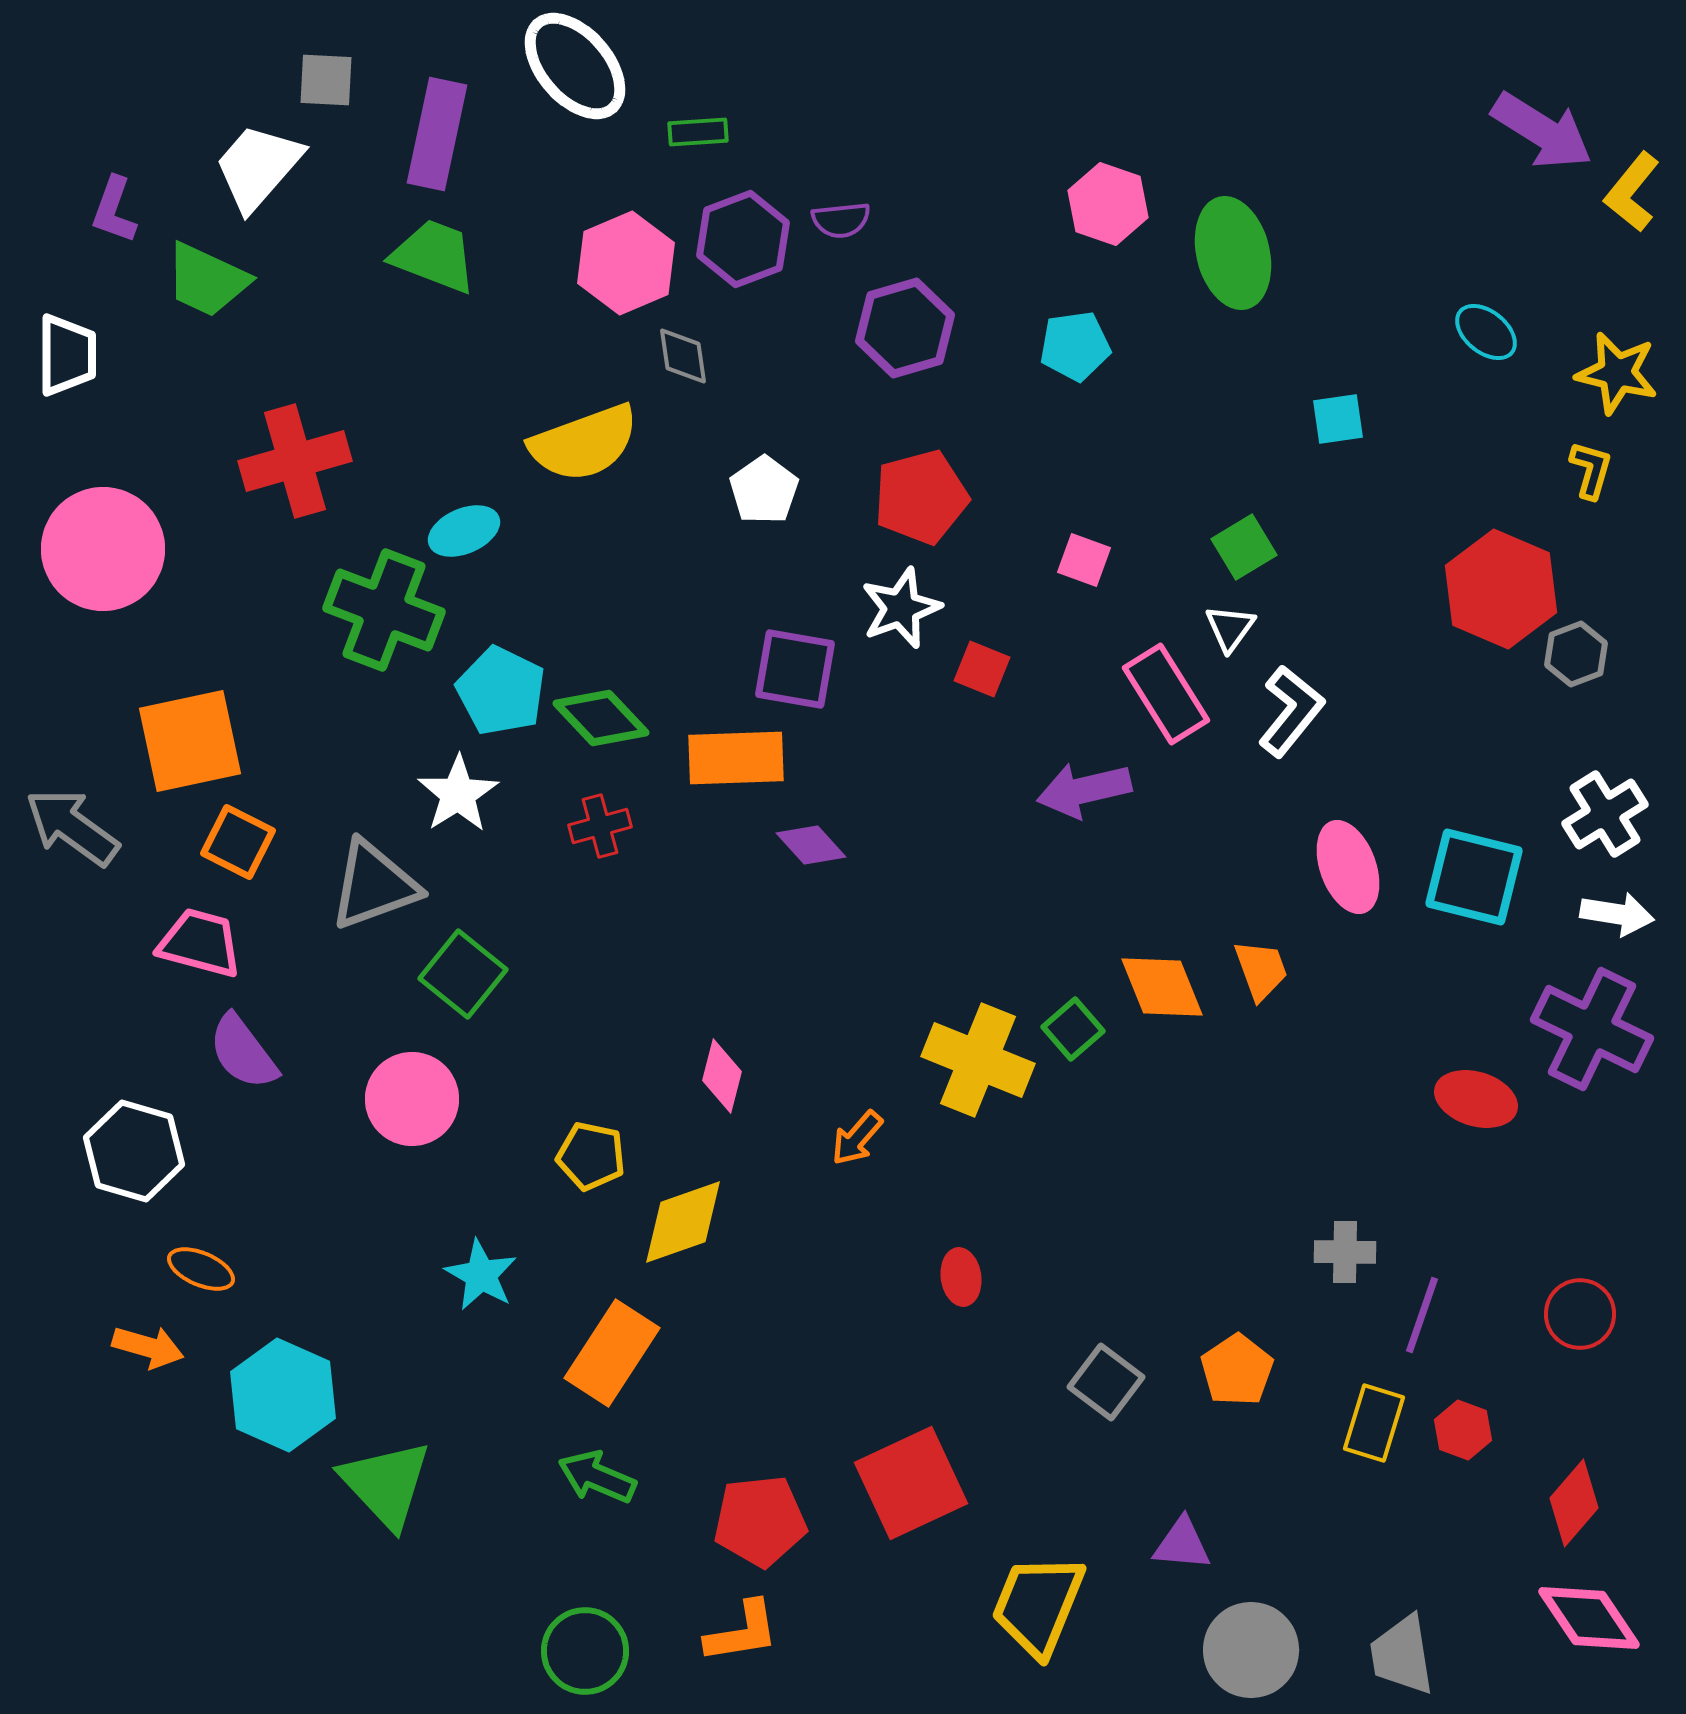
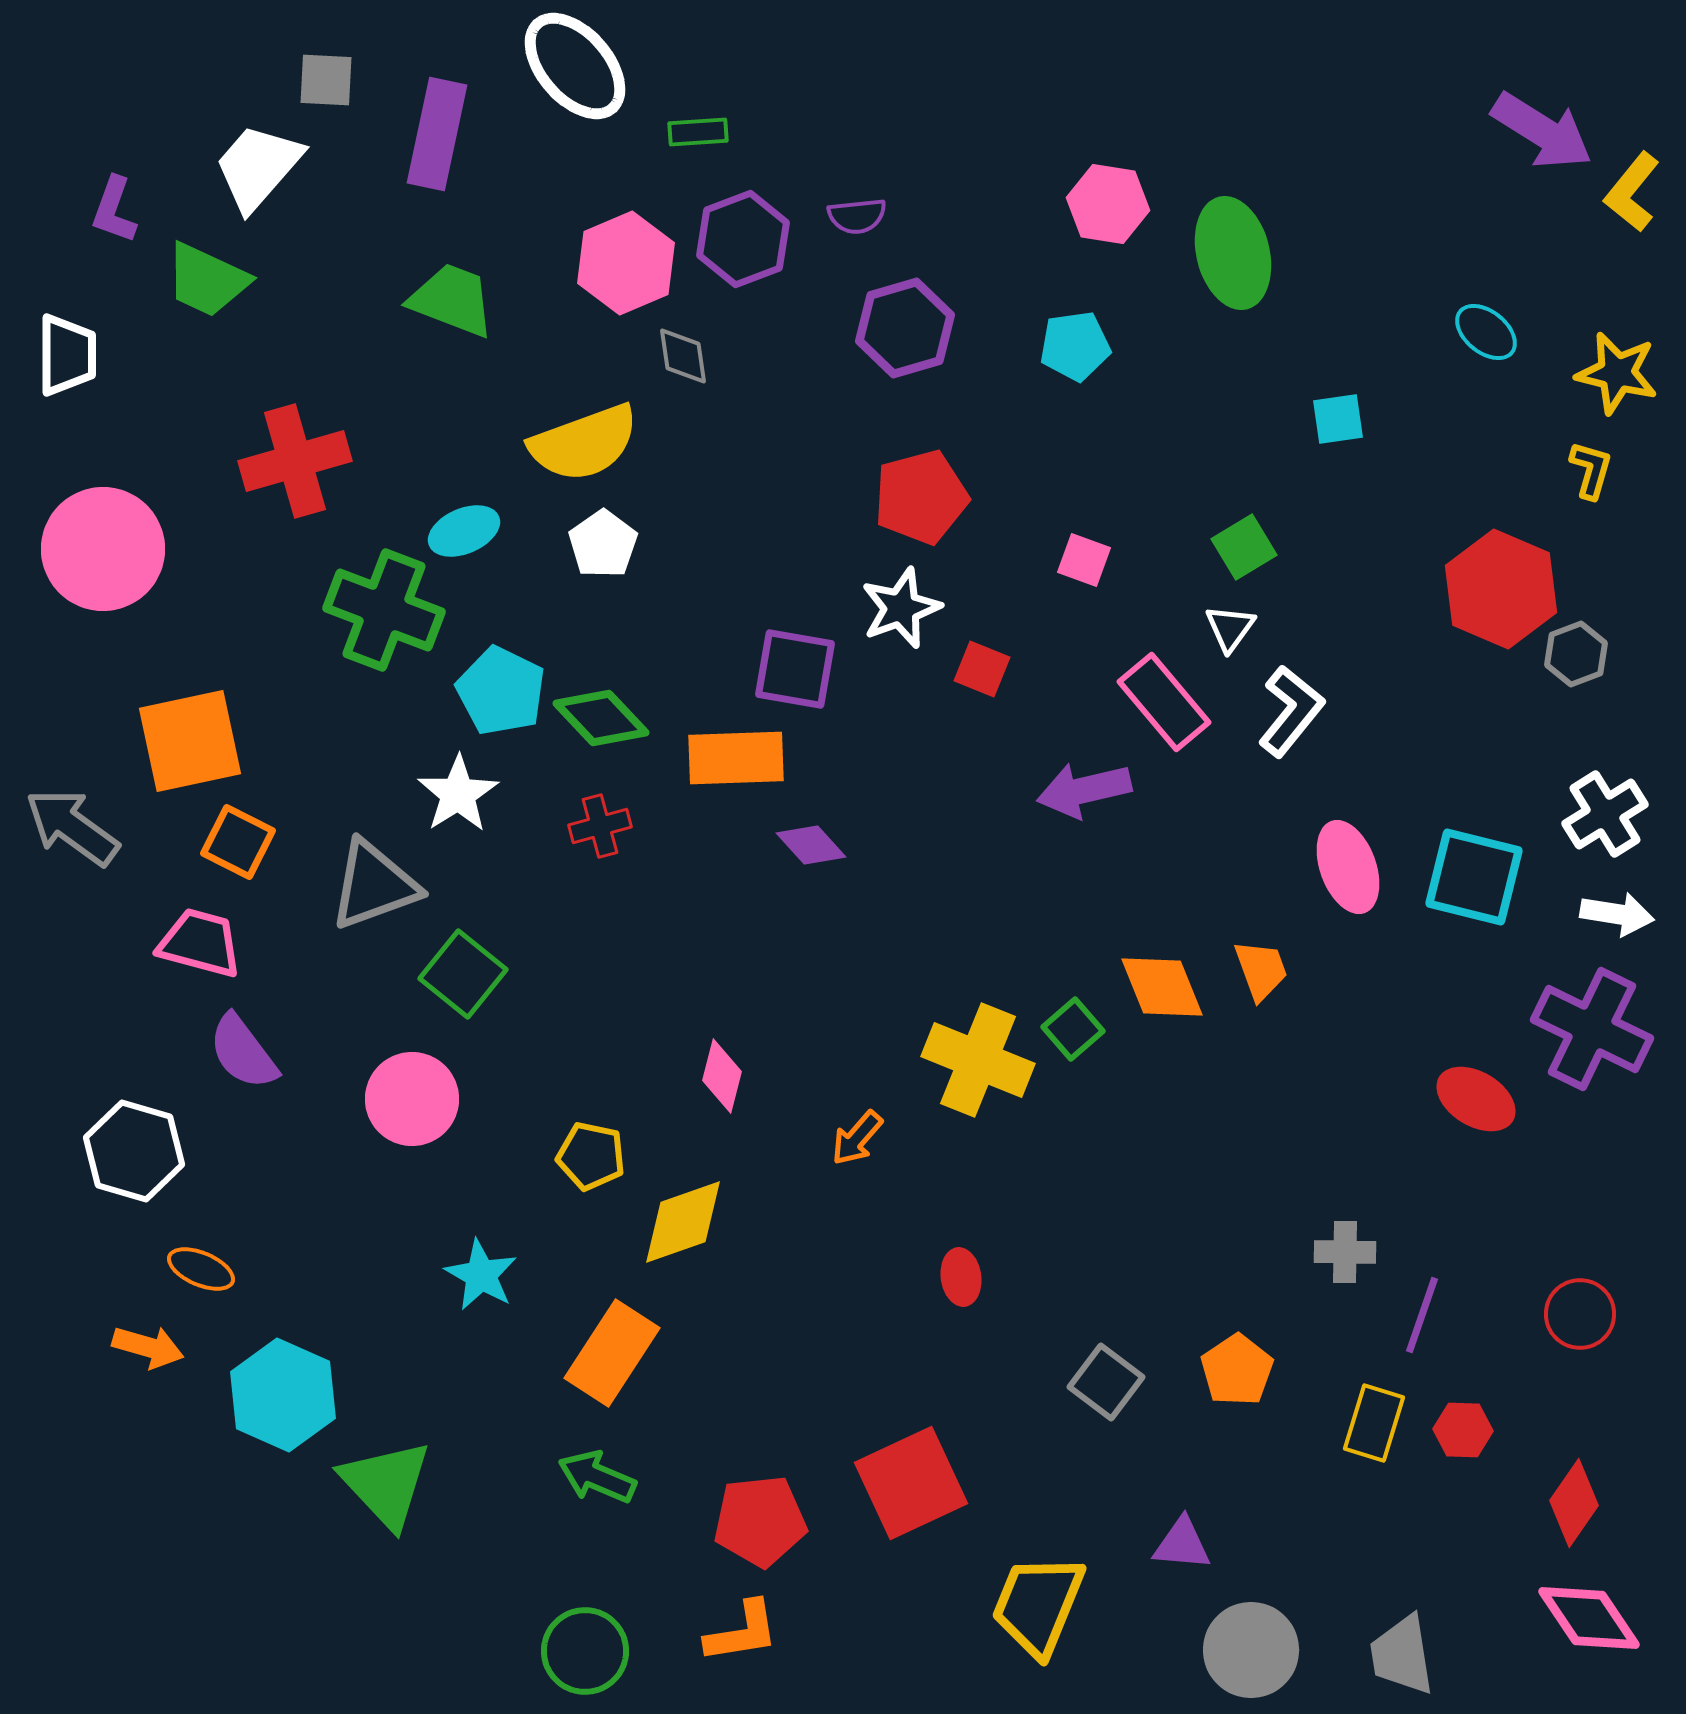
pink hexagon at (1108, 204): rotated 10 degrees counterclockwise
purple semicircle at (841, 220): moved 16 px right, 4 px up
green trapezoid at (434, 256): moved 18 px right, 44 px down
white pentagon at (764, 490): moved 161 px left, 54 px down
pink rectangle at (1166, 694): moved 2 px left, 8 px down; rotated 8 degrees counterclockwise
red ellipse at (1476, 1099): rotated 14 degrees clockwise
red hexagon at (1463, 1430): rotated 18 degrees counterclockwise
red diamond at (1574, 1503): rotated 6 degrees counterclockwise
